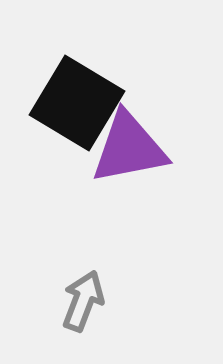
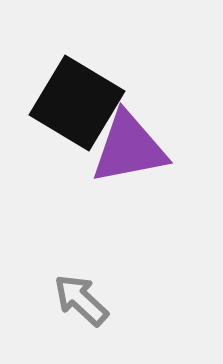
gray arrow: moved 2 px left, 1 px up; rotated 68 degrees counterclockwise
